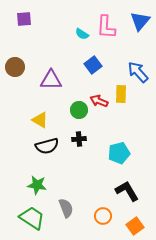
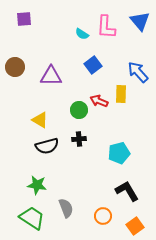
blue triangle: rotated 20 degrees counterclockwise
purple triangle: moved 4 px up
